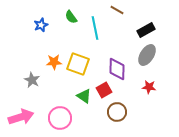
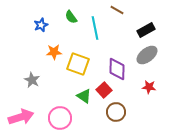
gray ellipse: rotated 20 degrees clockwise
orange star: moved 10 px up
red square: rotated 14 degrees counterclockwise
brown circle: moved 1 px left
